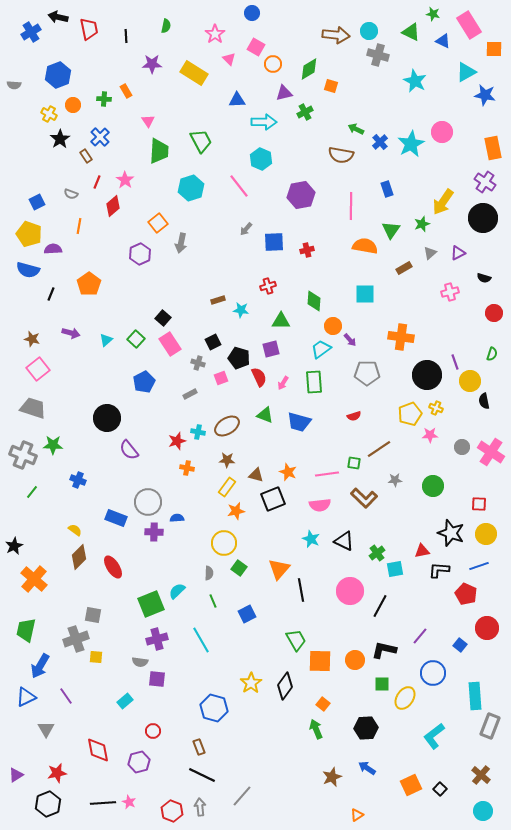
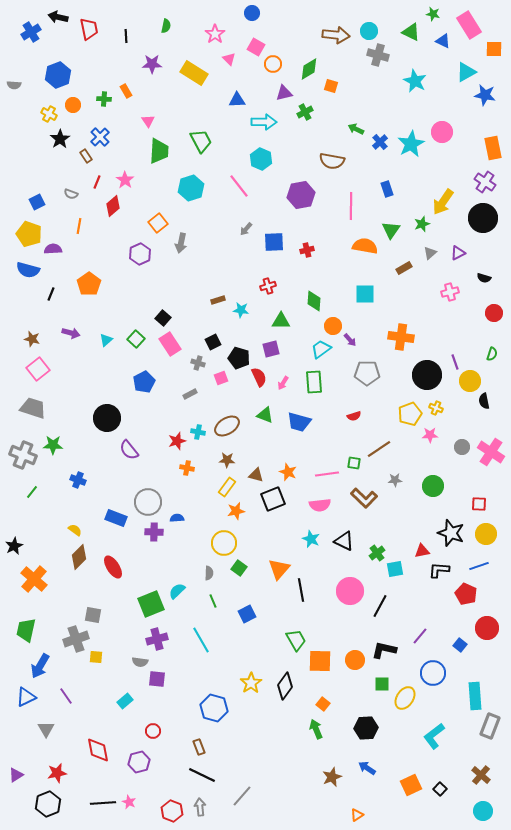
brown semicircle at (341, 155): moved 9 px left, 6 px down
